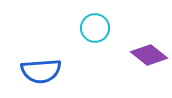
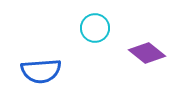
purple diamond: moved 2 px left, 2 px up
